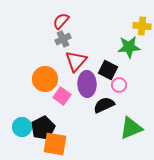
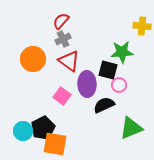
green star: moved 7 px left, 5 px down
red triangle: moved 7 px left; rotated 35 degrees counterclockwise
black square: rotated 12 degrees counterclockwise
orange circle: moved 12 px left, 20 px up
cyan circle: moved 1 px right, 4 px down
